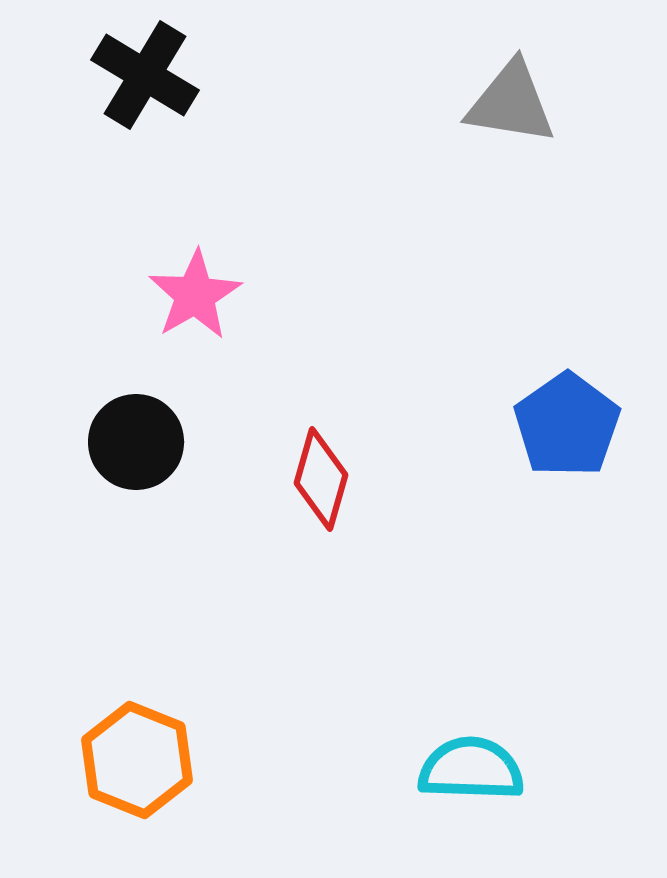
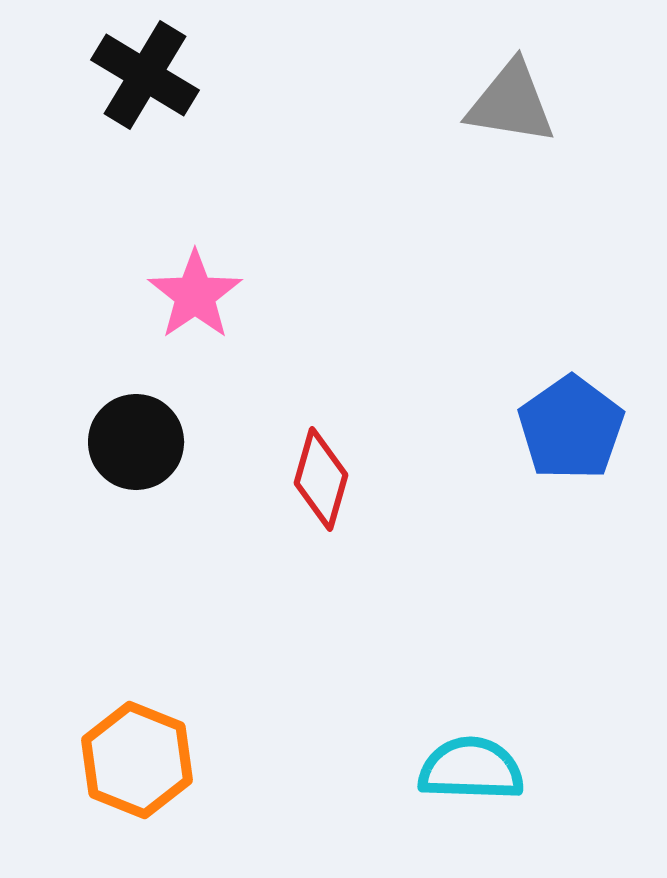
pink star: rotated 4 degrees counterclockwise
blue pentagon: moved 4 px right, 3 px down
